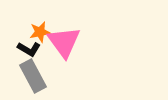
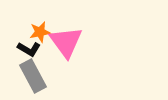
pink triangle: moved 2 px right
